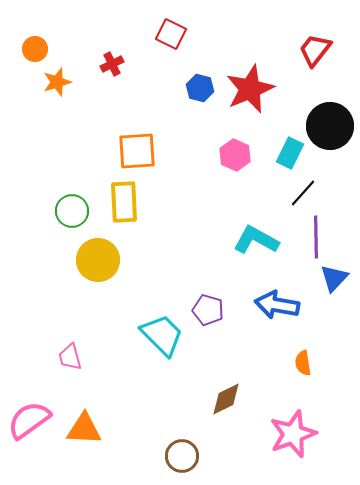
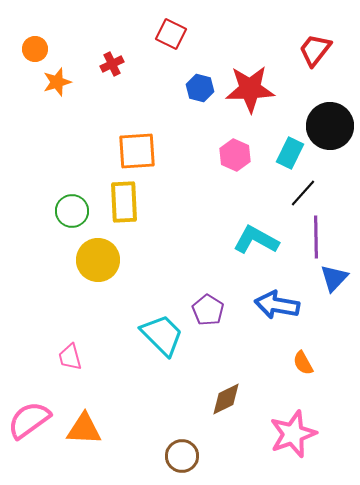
red star: rotated 21 degrees clockwise
purple pentagon: rotated 16 degrees clockwise
orange semicircle: rotated 20 degrees counterclockwise
